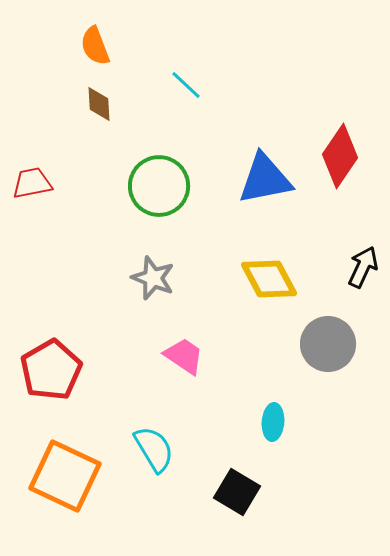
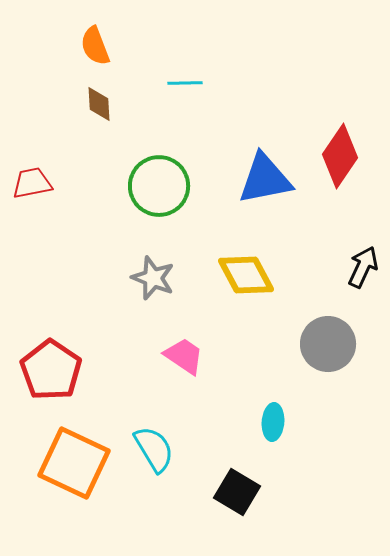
cyan line: moved 1 px left, 2 px up; rotated 44 degrees counterclockwise
yellow diamond: moved 23 px left, 4 px up
red pentagon: rotated 8 degrees counterclockwise
orange square: moved 9 px right, 13 px up
